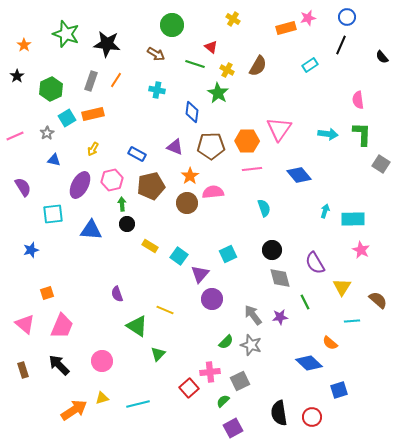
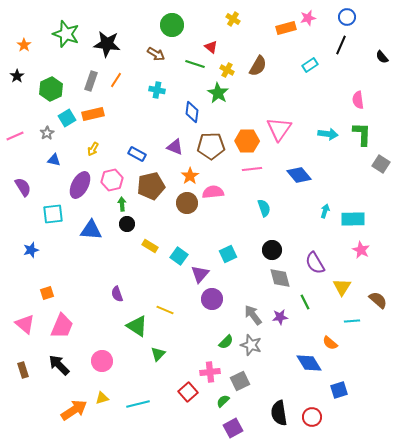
blue diamond at (309, 363): rotated 16 degrees clockwise
red square at (189, 388): moved 1 px left, 4 px down
